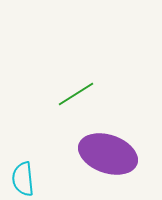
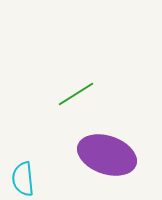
purple ellipse: moved 1 px left, 1 px down
